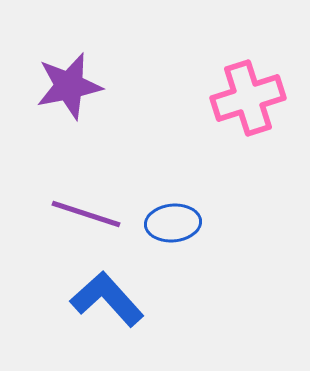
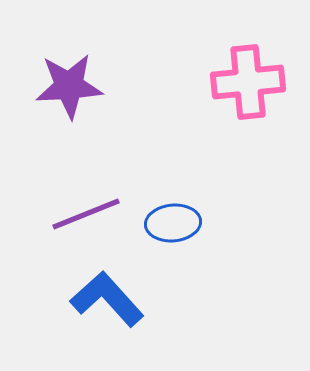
purple star: rotated 8 degrees clockwise
pink cross: moved 16 px up; rotated 12 degrees clockwise
purple line: rotated 40 degrees counterclockwise
